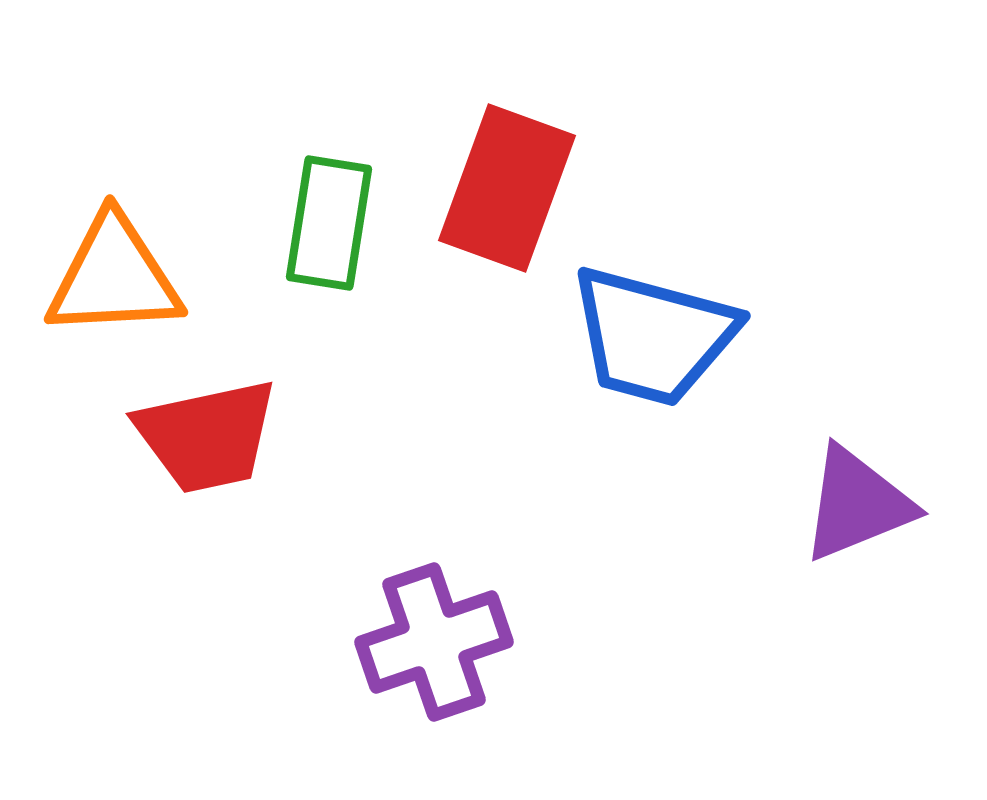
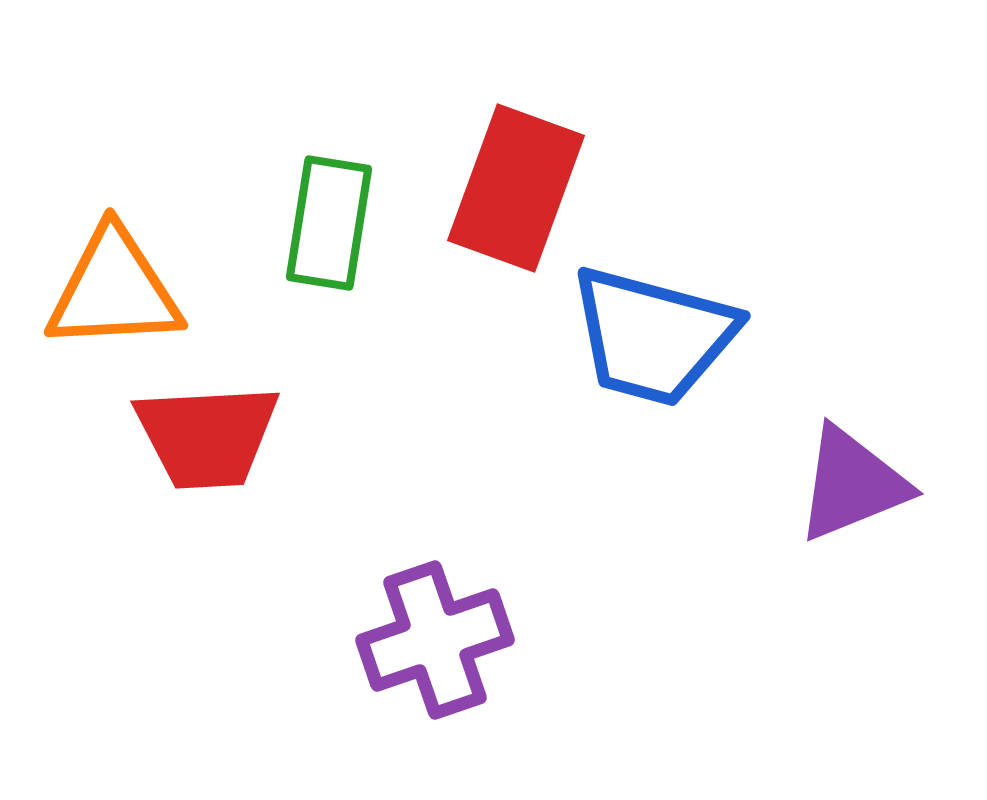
red rectangle: moved 9 px right
orange triangle: moved 13 px down
red trapezoid: rotated 9 degrees clockwise
purple triangle: moved 5 px left, 20 px up
purple cross: moved 1 px right, 2 px up
